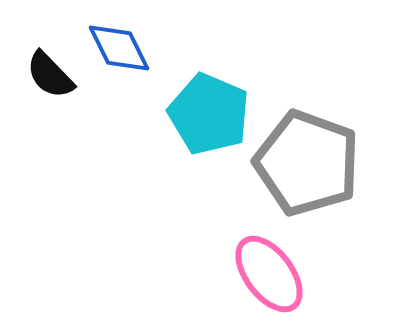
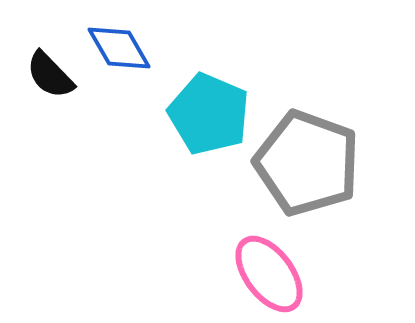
blue diamond: rotated 4 degrees counterclockwise
